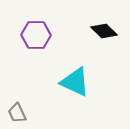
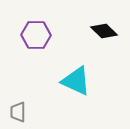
cyan triangle: moved 1 px right, 1 px up
gray trapezoid: moved 1 px right, 1 px up; rotated 25 degrees clockwise
